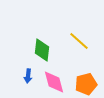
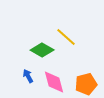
yellow line: moved 13 px left, 4 px up
green diamond: rotated 65 degrees counterclockwise
blue arrow: rotated 144 degrees clockwise
